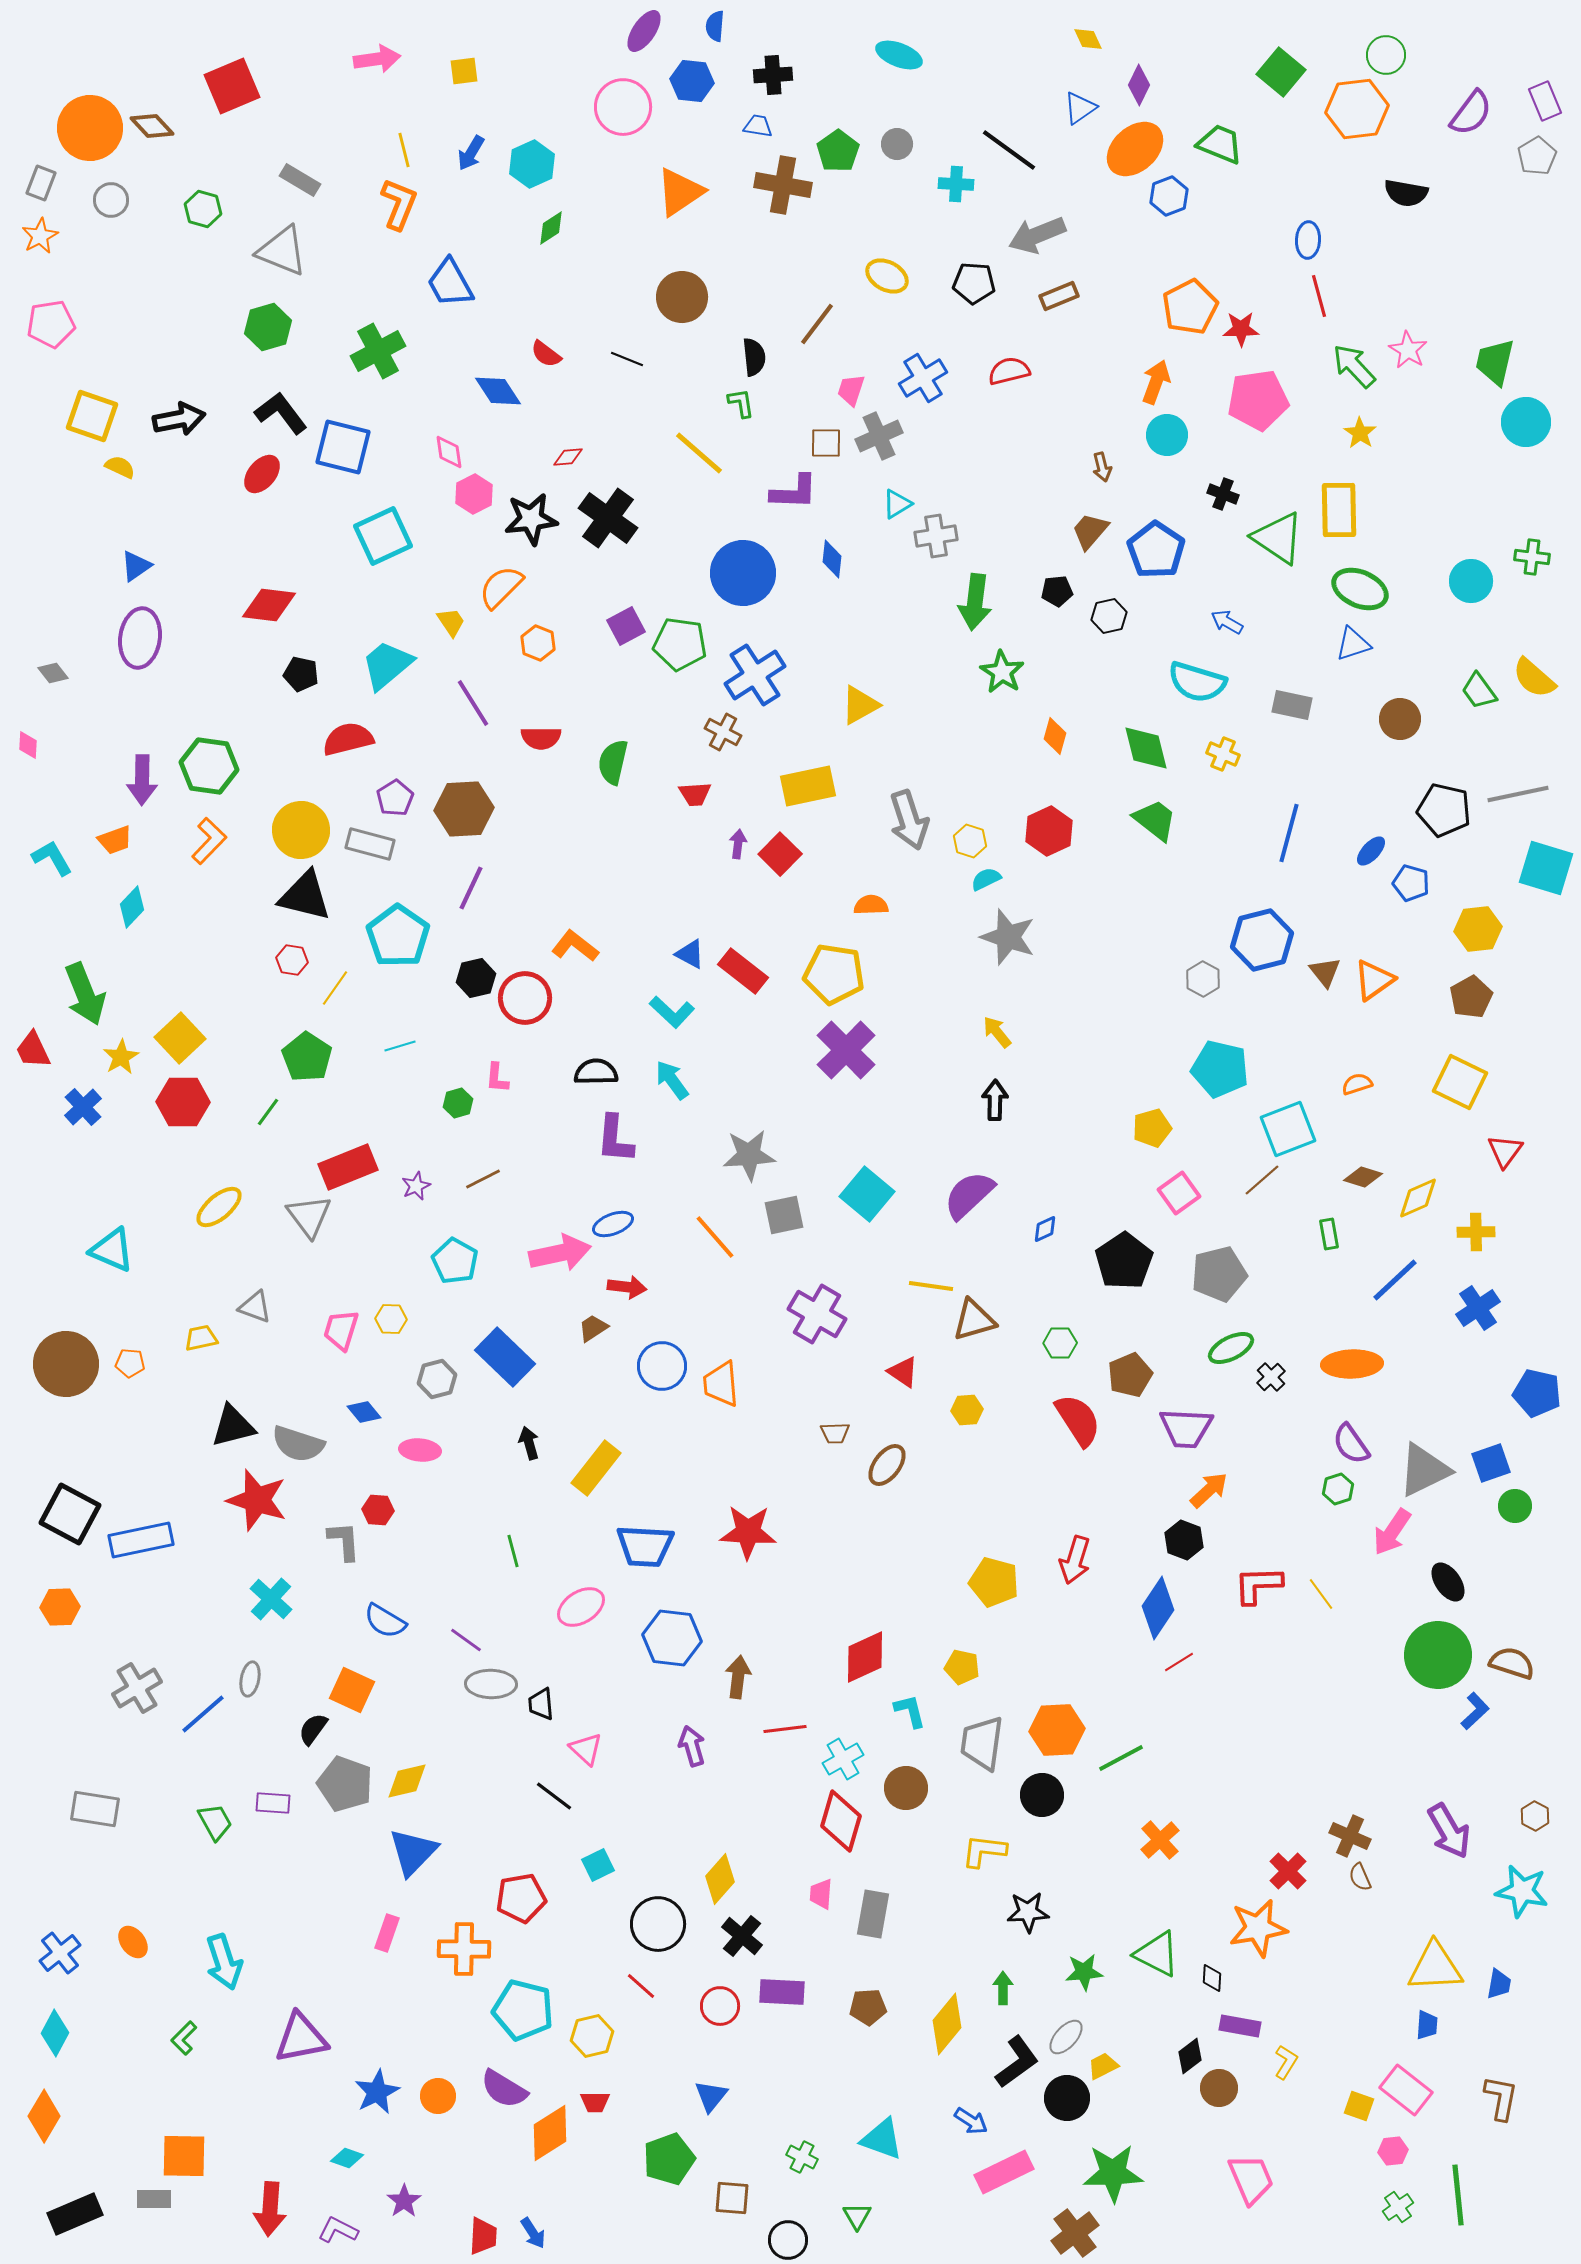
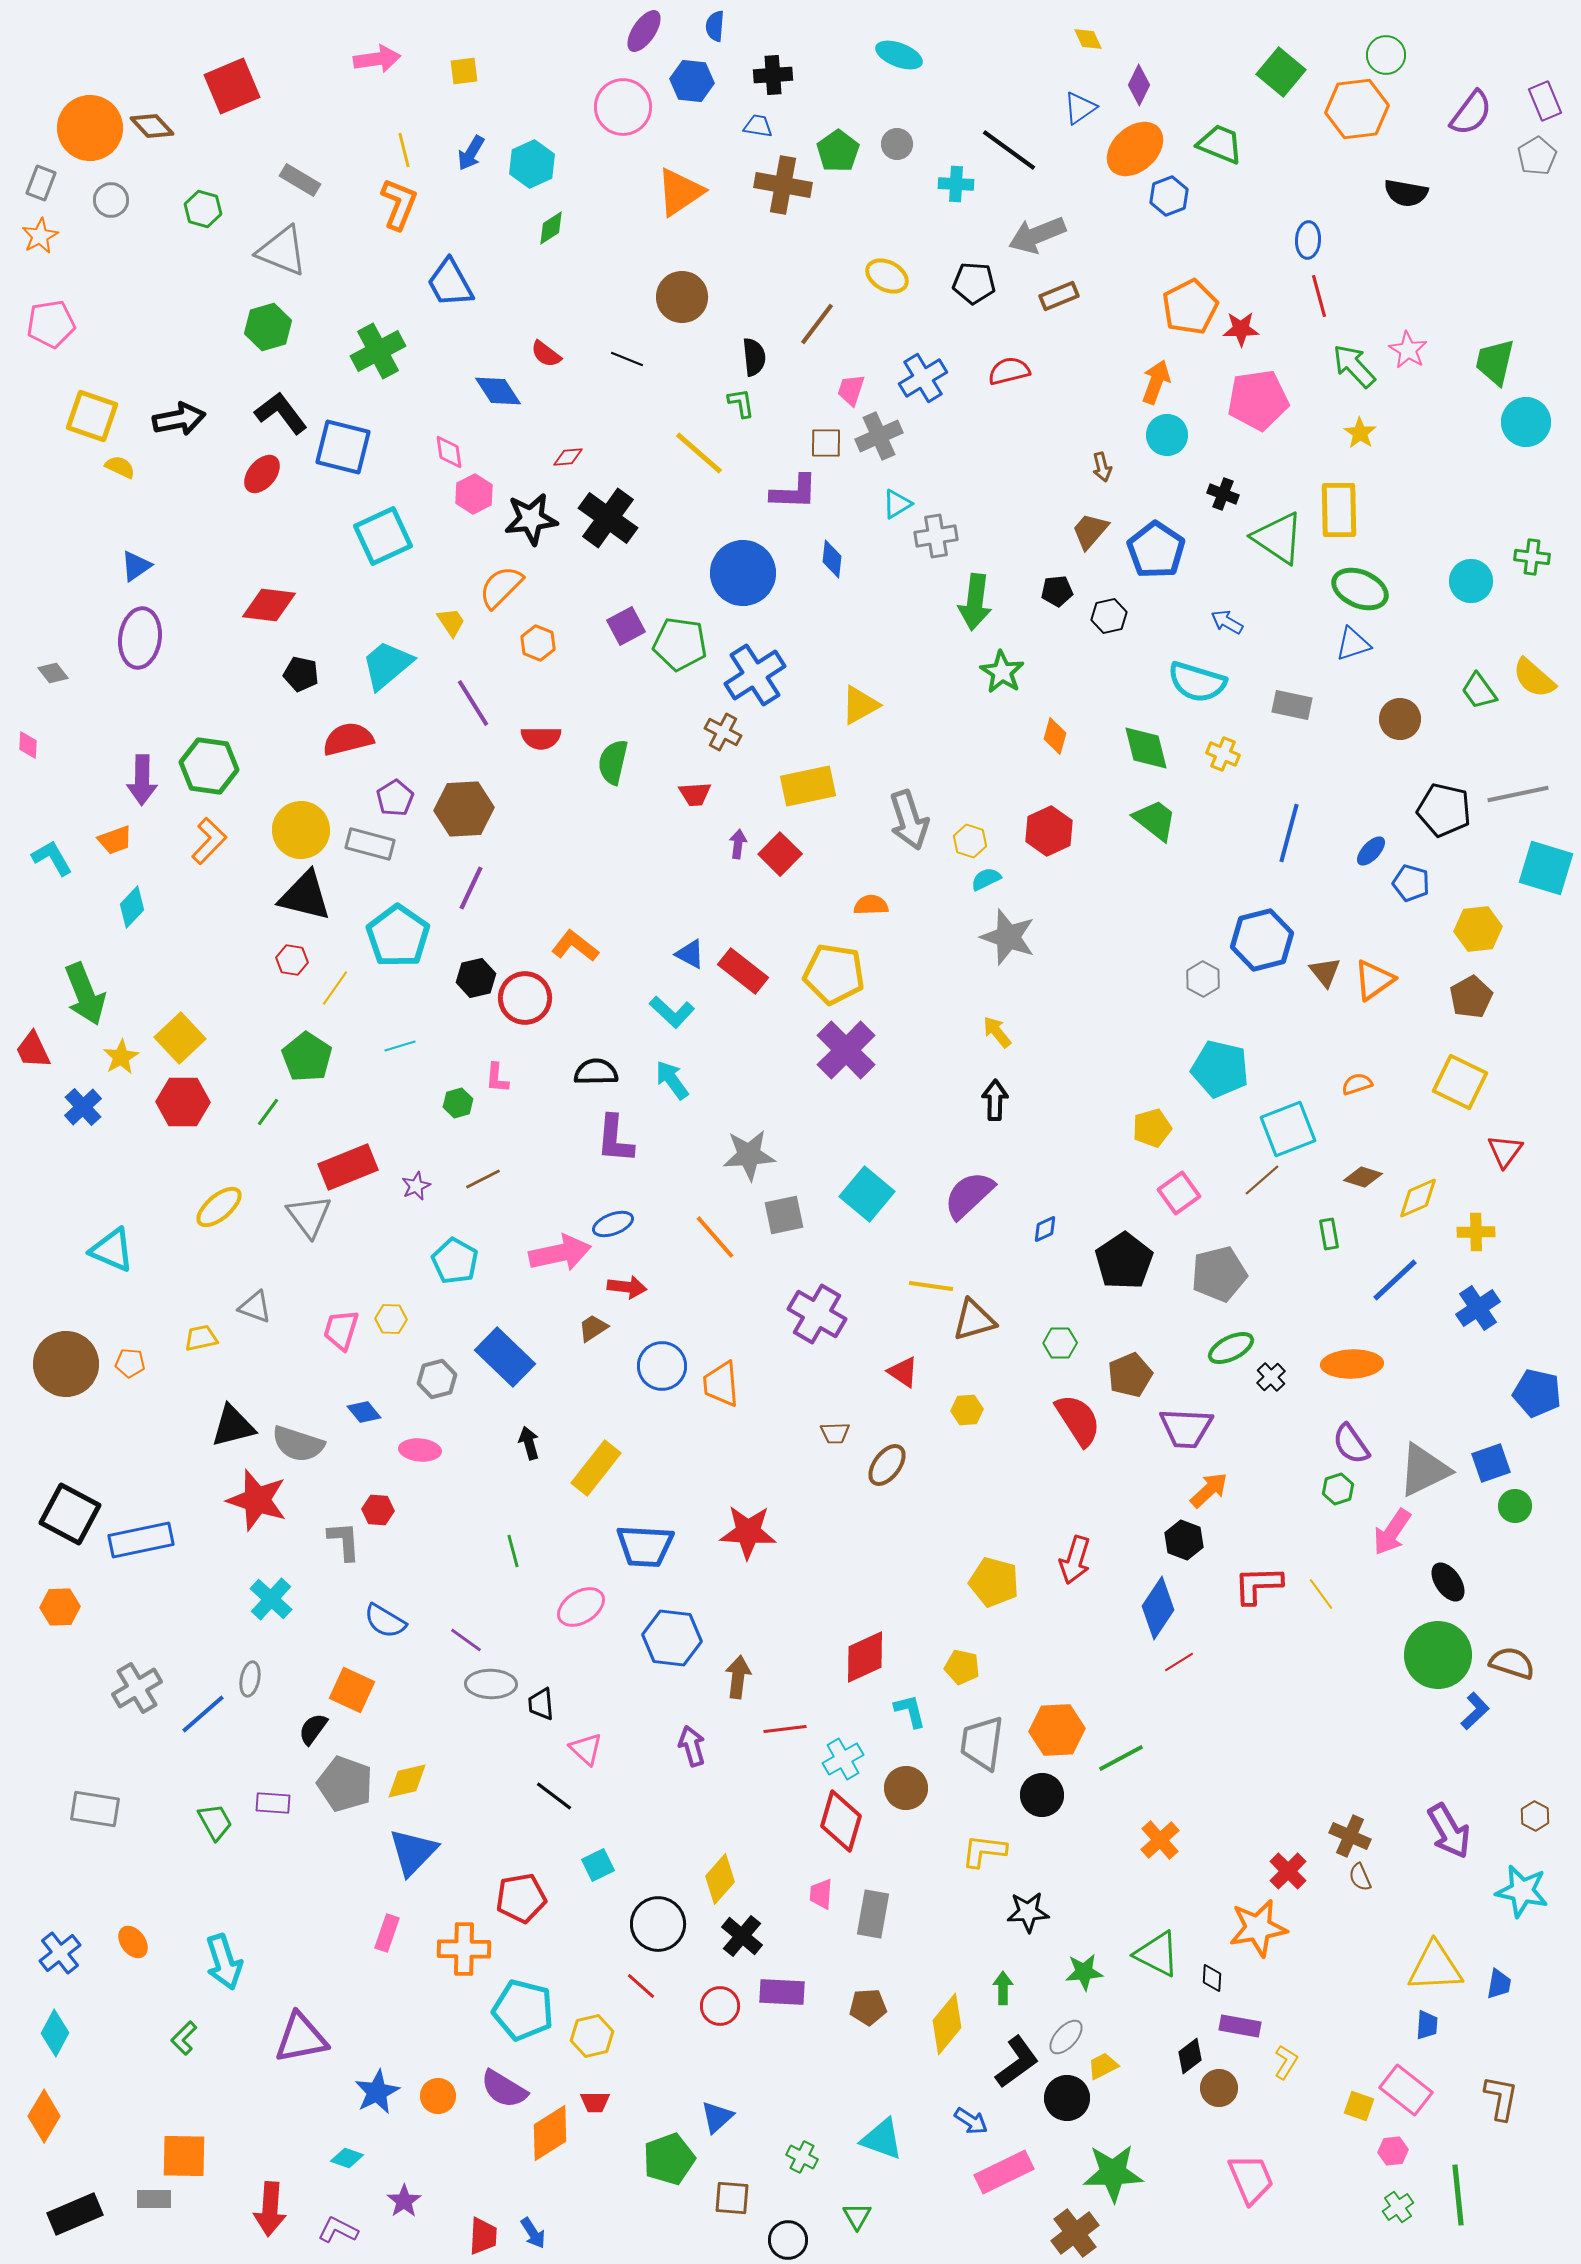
blue triangle at (711, 2096): moved 6 px right, 21 px down; rotated 9 degrees clockwise
